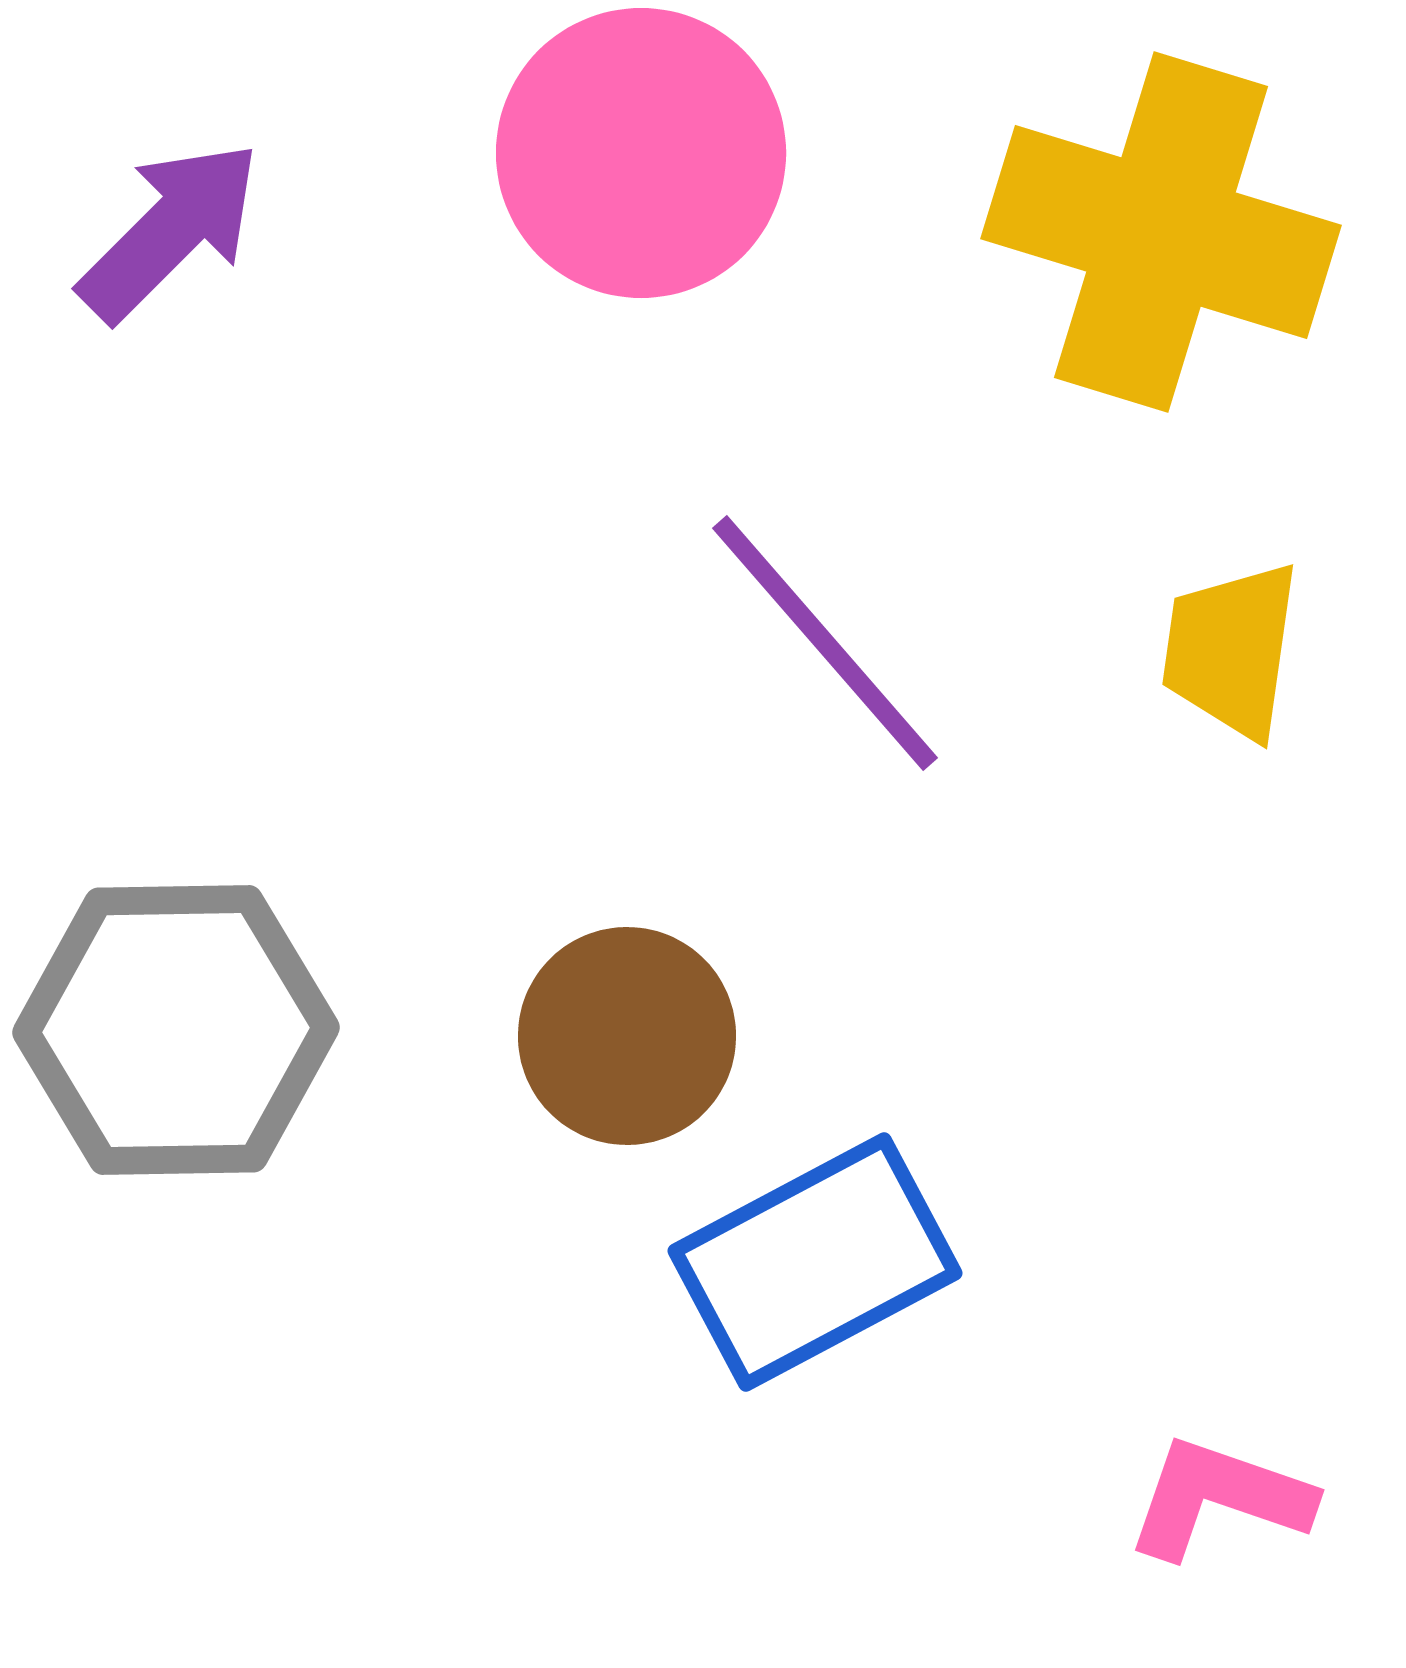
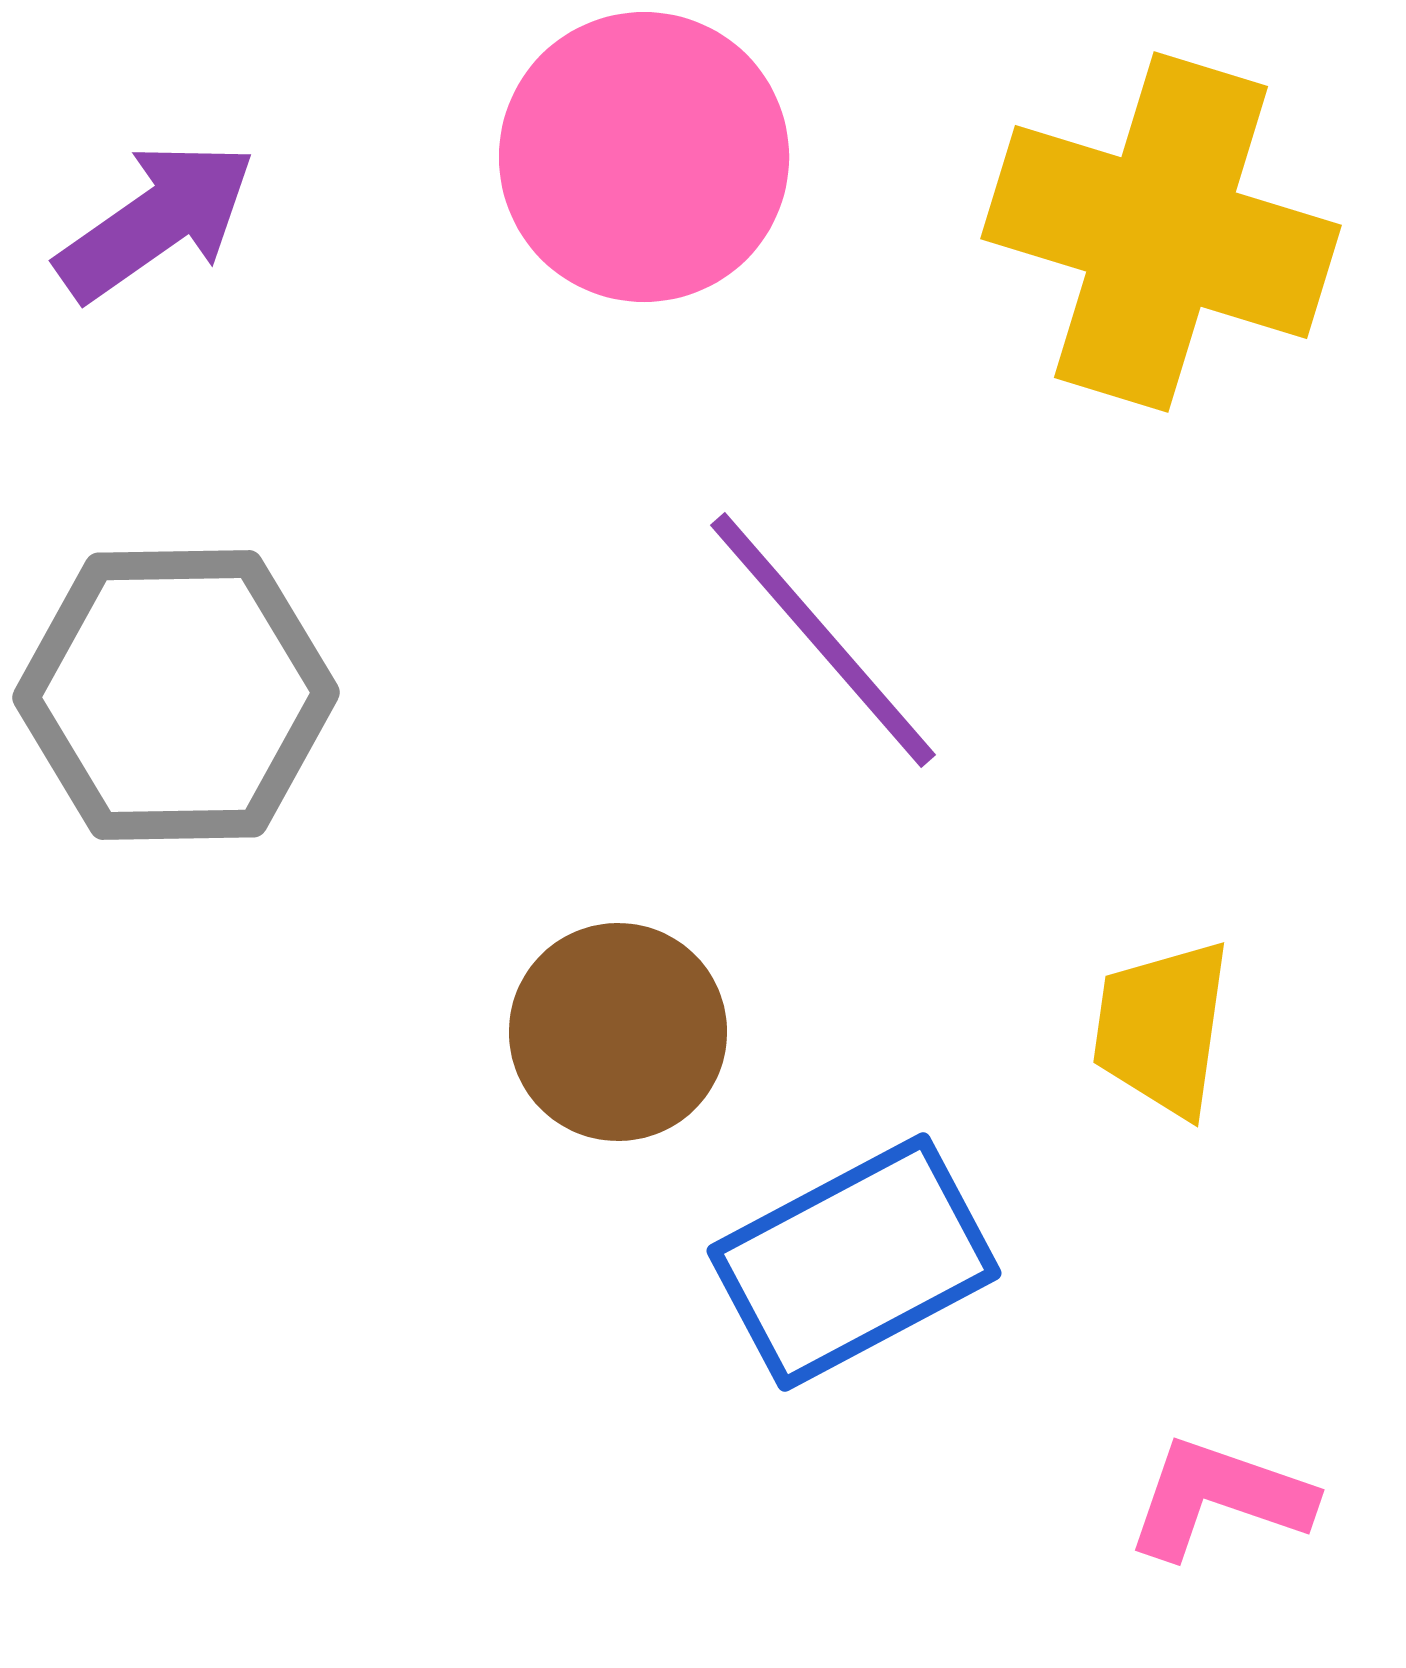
pink circle: moved 3 px right, 4 px down
purple arrow: moved 14 px left, 10 px up; rotated 10 degrees clockwise
purple line: moved 2 px left, 3 px up
yellow trapezoid: moved 69 px left, 378 px down
gray hexagon: moved 335 px up
brown circle: moved 9 px left, 4 px up
blue rectangle: moved 39 px right
